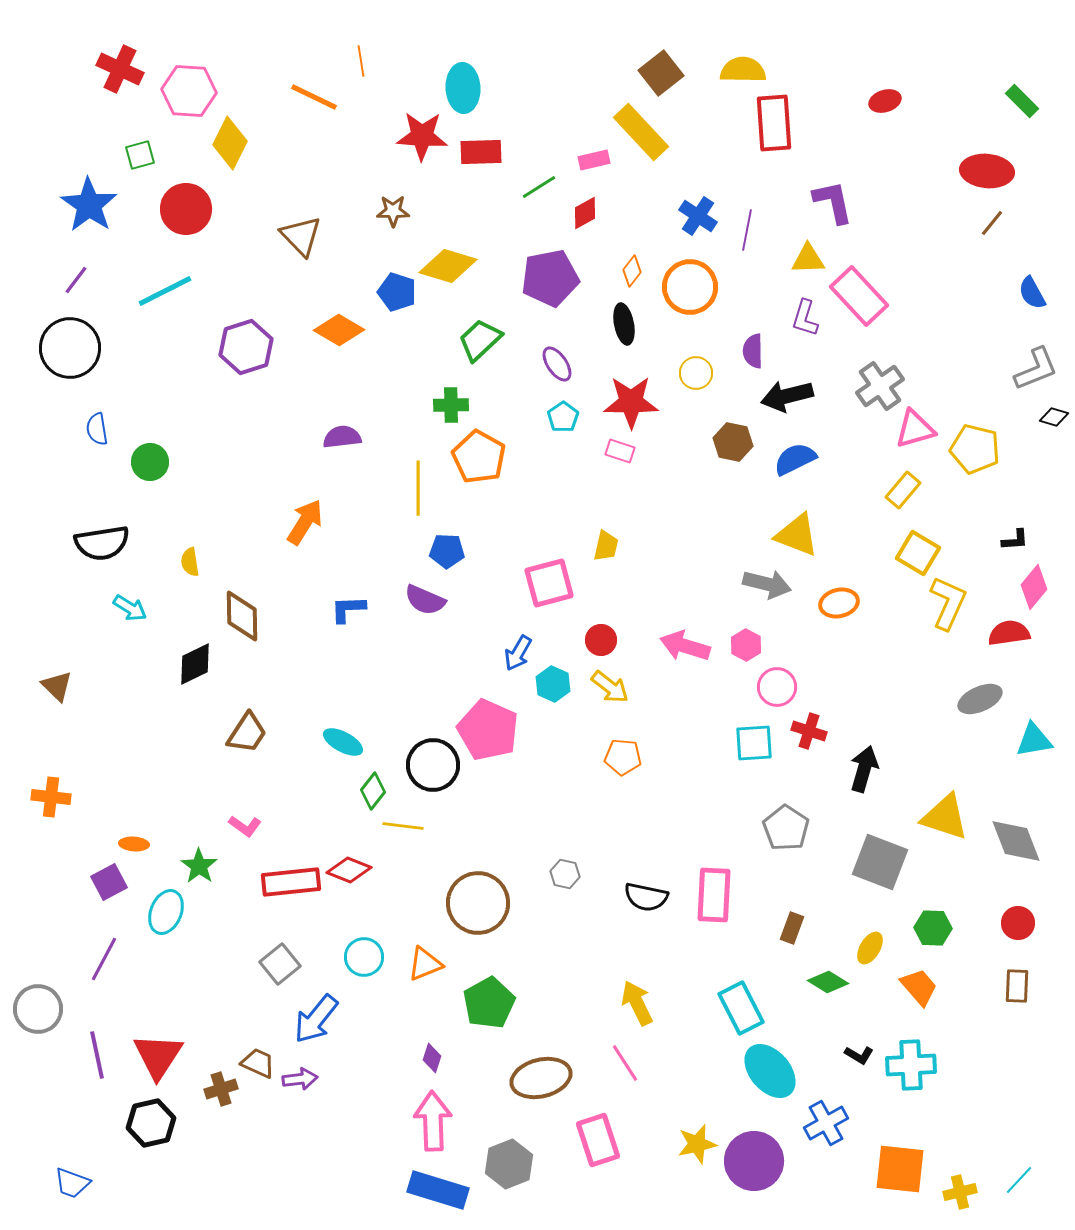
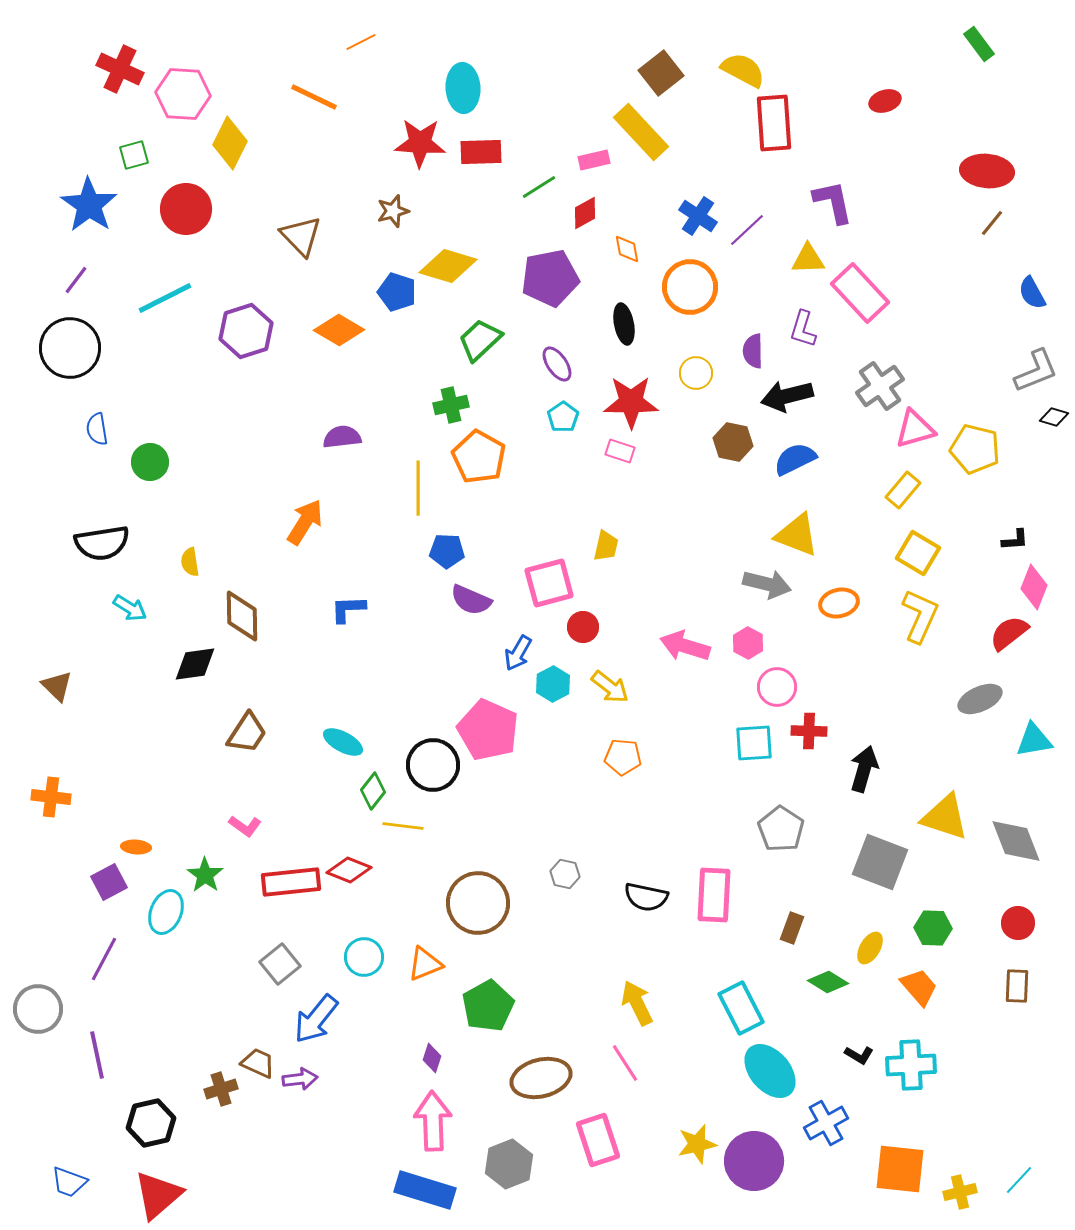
orange line at (361, 61): moved 19 px up; rotated 72 degrees clockwise
yellow semicircle at (743, 70): rotated 27 degrees clockwise
pink hexagon at (189, 91): moved 6 px left, 3 px down
green rectangle at (1022, 101): moved 43 px left, 57 px up; rotated 8 degrees clockwise
red star at (422, 136): moved 2 px left, 7 px down
green square at (140, 155): moved 6 px left
brown star at (393, 211): rotated 16 degrees counterclockwise
purple line at (747, 230): rotated 36 degrees clockwise
orange diamond at (632, 271): moved 5 px left, 22 px up; rotated 48 degrees counterclockwise
cyan line at (165, 291): moved 7 px down
pink rectangle at (859, 296): moved 1 px right, 3 px up
purple L-shape at (805, 318): moved 2 px left, 11 px down
purple hexagon at (246, 347): moved 16 px up
gray L-shape at (1036, 369): moved 2 px down
green cross at (451, 405): rotated 12 degrees counterclockwise
pink diamond at (1034, 587): rotated 18 degrees counterclockwise
purple semicircle at (425, 600): moved 46 px right
yellow L-shape at (948, 603): moved 28 px left, 13 px down
red semicircle at (1009, 633): rotated 30 degrees counterclockwise
red circle at (601, 640): moved 18 px left, 13 px up
pink hexagon at (746, 645): moved 2 px right, 2 px up
black diamond at (195, 664): rotated 18 degrees clockwise
cyan hexagon at (553, 684): rotated 8 degrees clockwise
red cross at (809, 731): rotated 16 degrees counterclockwise
gray pentagon at (786, 828): moved 5 px left, 1 px down
orange ellipse at (134, 844): moved 2 px right, 3 px down
green star at (199, 866): moved 6 px right, 9 px down
green pentagon at (489, 1003): moved 1 px left, 3 px down
red triangle at (158, 1056): moved 139 px down; rotated 16 degrees clockwise
blue trapezoid at (72, 1183): moved 3 px left, 1 px up
blue rectangle at (438, 1190): moved 13 px left
